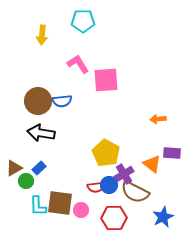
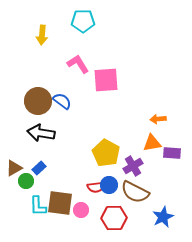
blue semicircle: rotated 138 degrees counterclockwise
orange triangle: moved 21 px up; rotated 48 degrees counterclockwise
purple cross: moved 9 px right, 8 px up
